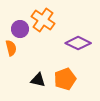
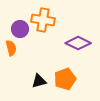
orange cross: rotated 25 degrees counterclockwise
black triangle: moved 1 px right, 1 px down; rotated 28 degrees counterclockwise
